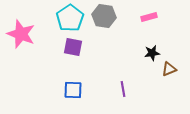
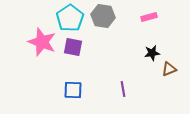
gray hexagon: moved 1 px left
pink star: moved 21 px right, 8 px down
